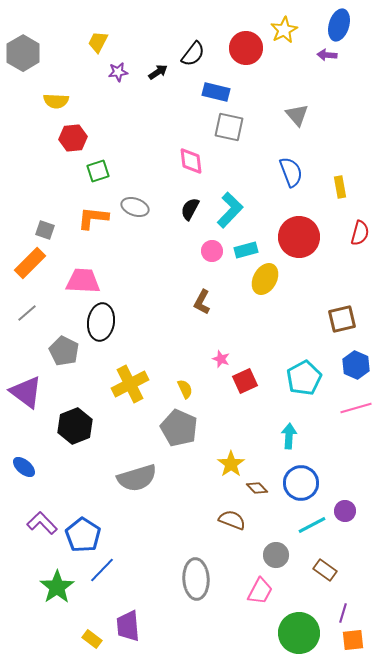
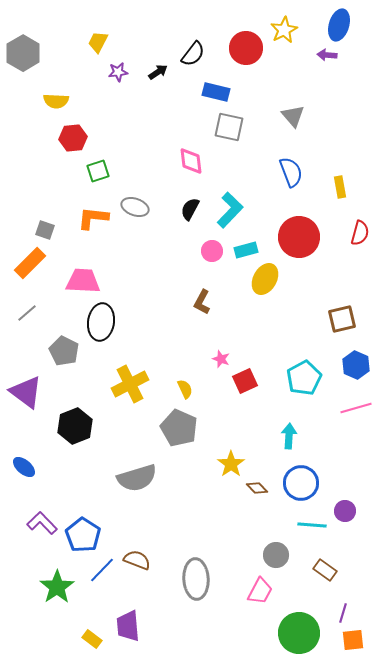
gray triangle at (297, 115): moved 4 px left, 1 px down
brown semicircle at (232, 520): moved 95 px left, 40 px down
cyan line at (312, 525): rotated 32 degrees clockwise
